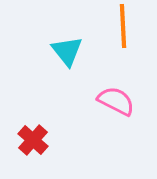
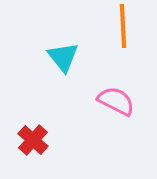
cyan triangle: moved 4 px left, 6 px down
